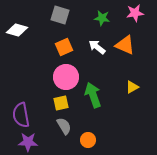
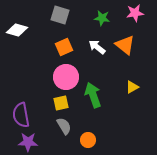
orange triangle: rotated 15 degrees clockwise
